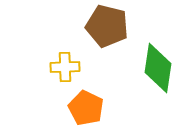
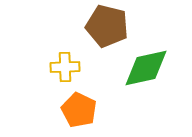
green diamond: moved 12 px left; rotated 69 degrees clockwise
orange pentagon: moved 7 px left, 2 px down
